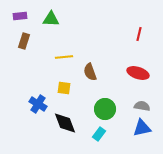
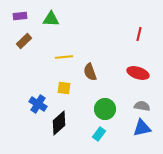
brown rectangle: rotated 28 degrees clockwise
black diamond: moved 6 px left; rotated 70 degrees clockwise
